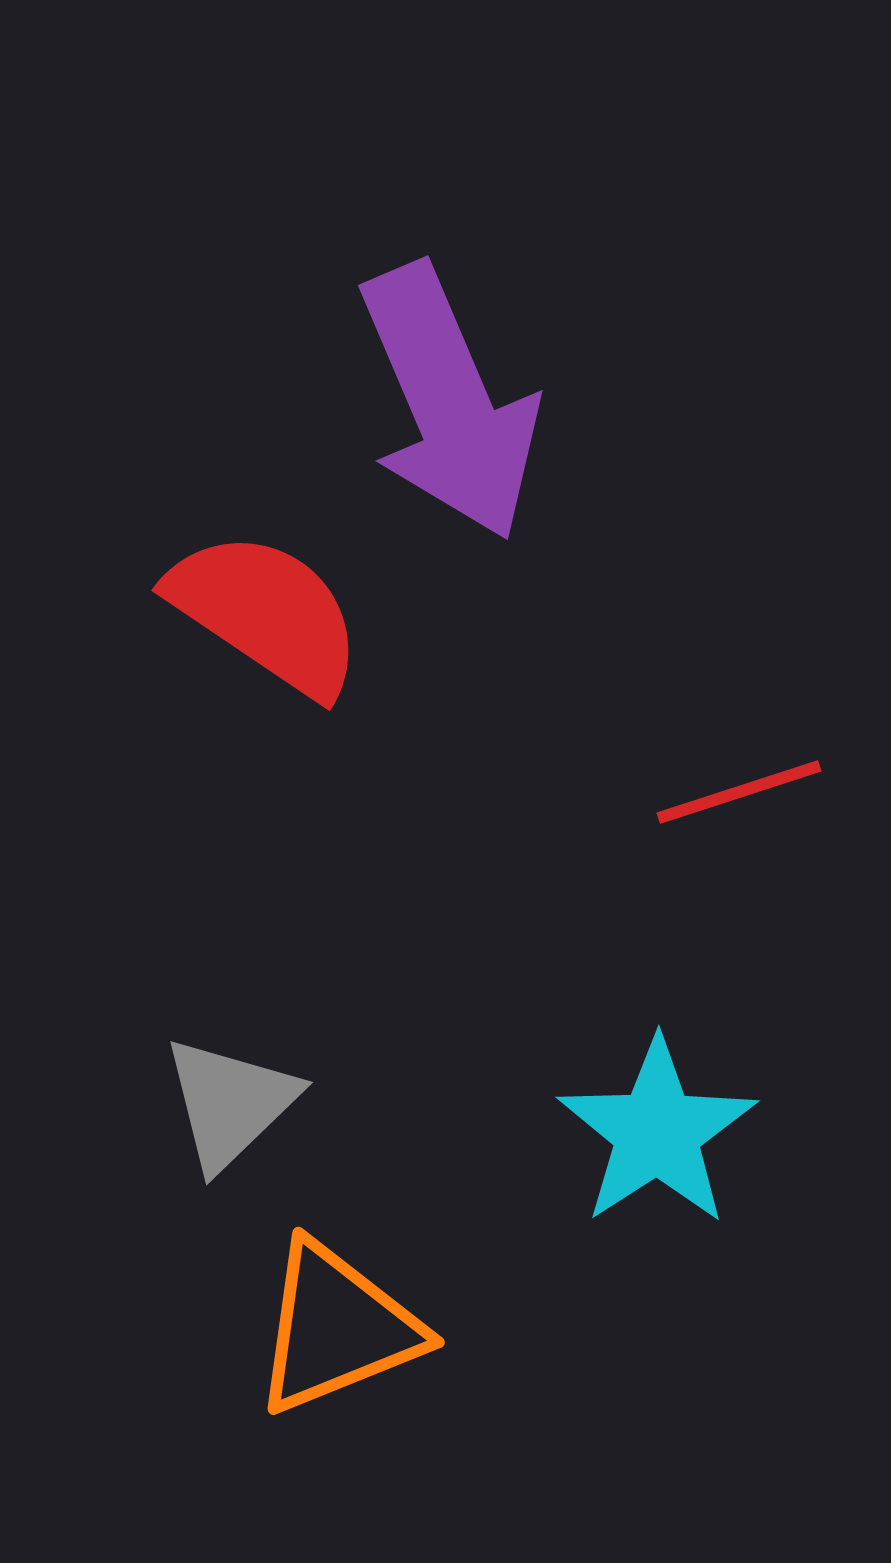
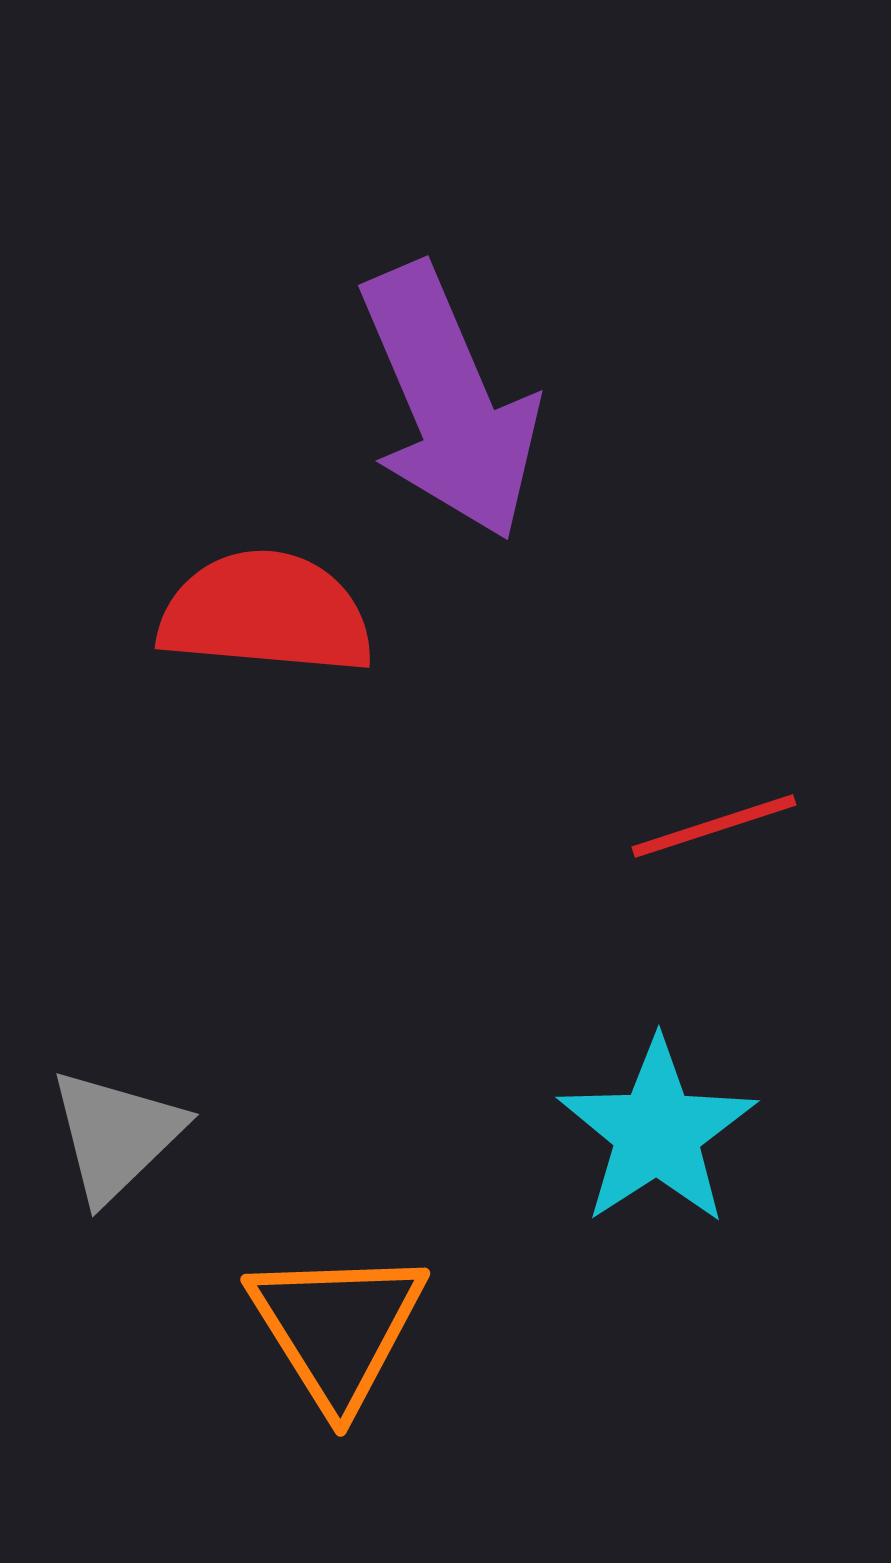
red semicircle: rotated 29 degrees counterclockwise
red line: moved 25 px left, 34 px down
gray triangle: moved 114 px left, 32 px down
orange triangle: rotated 40 degrees counterclockwise
